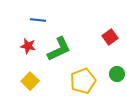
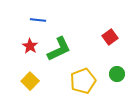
red star: moved 2 px right; rotated 21 degrees clockwise
